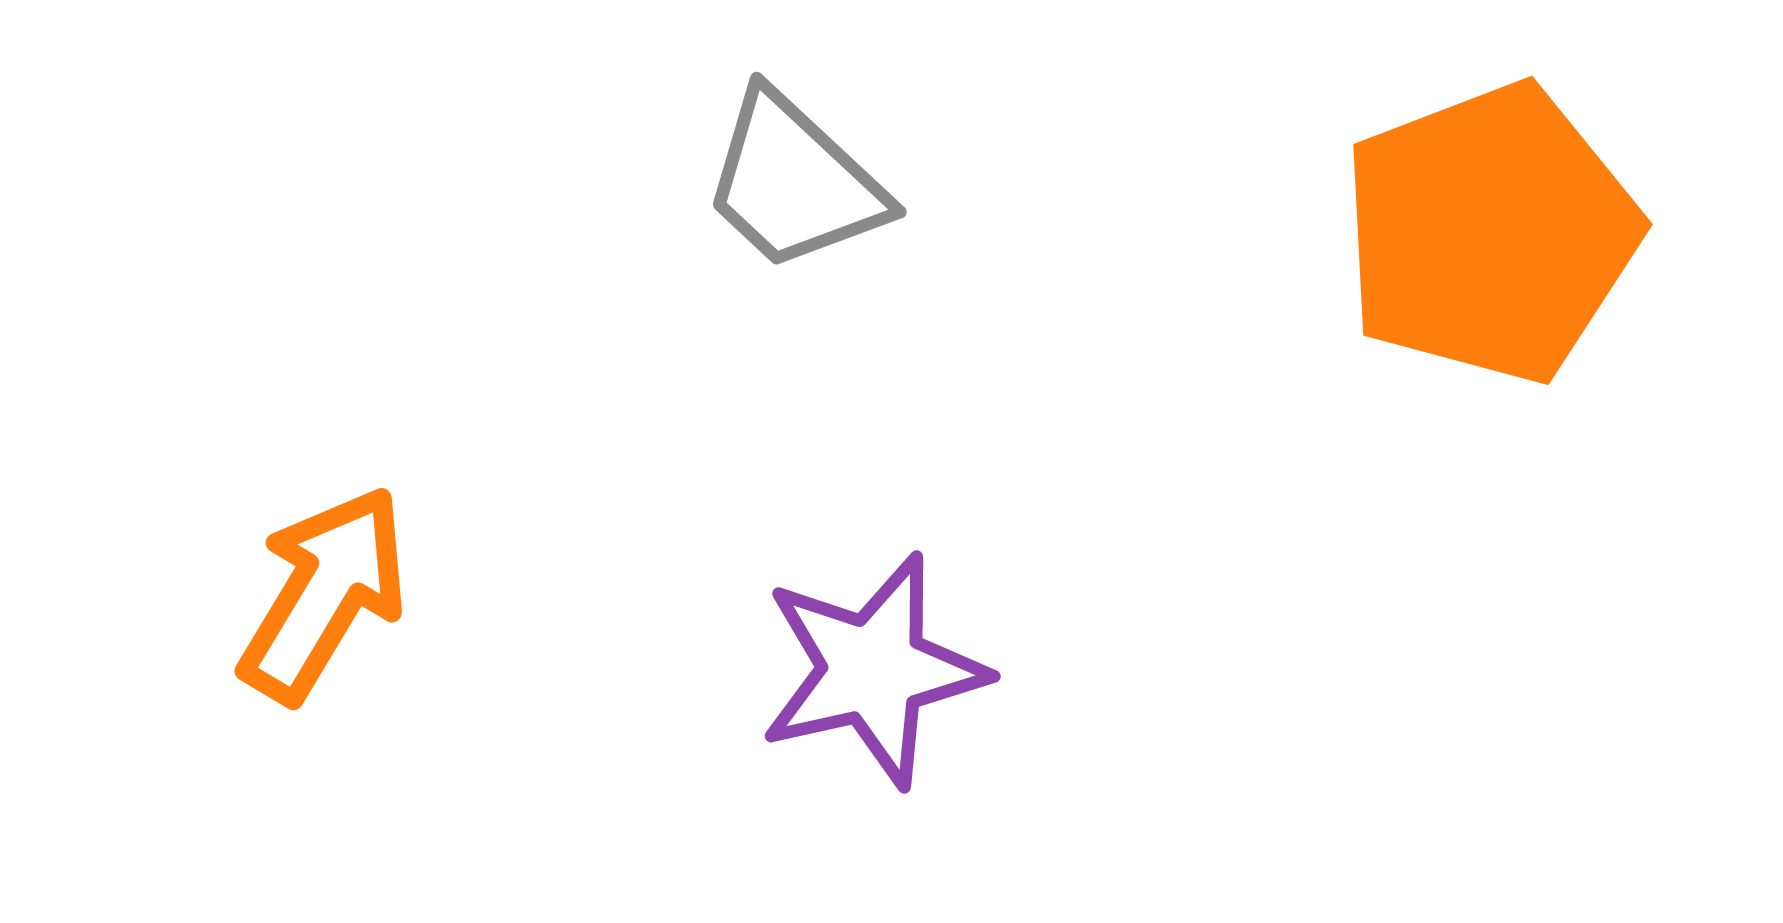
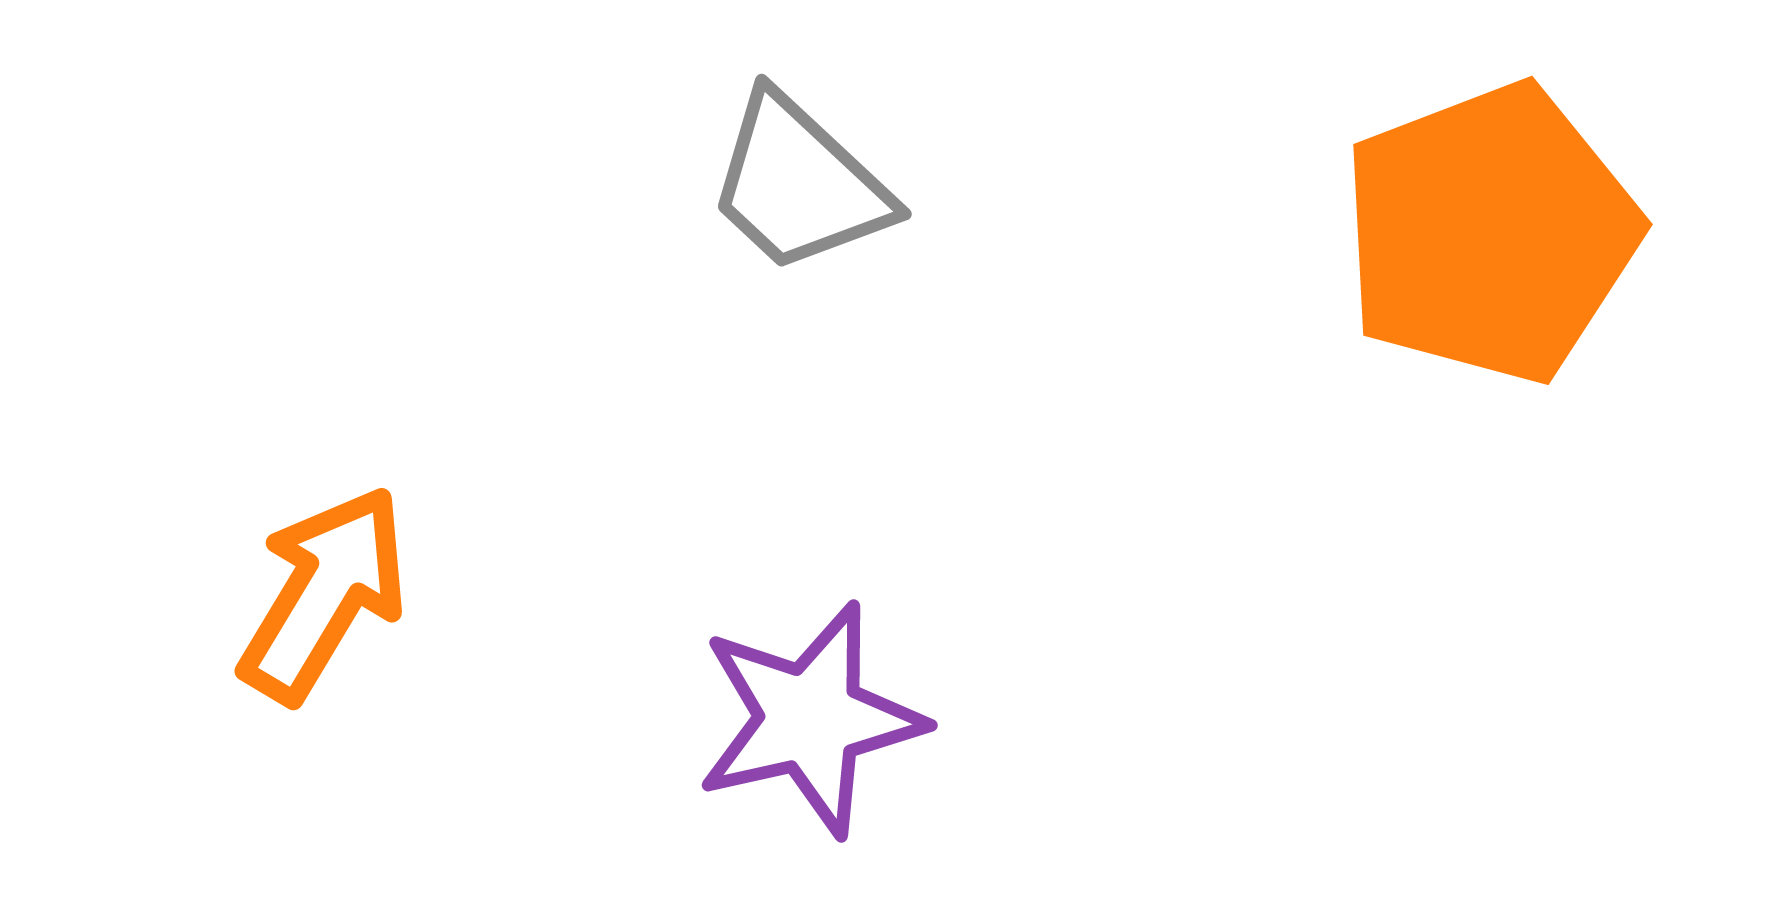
gray trapezoid: moved 5 px right, 2 px down
purple star: moved 63 px left, 49 px down
